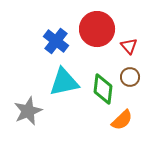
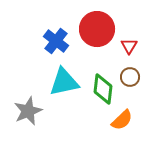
red triangle: rotated 12 degrees clockwise
